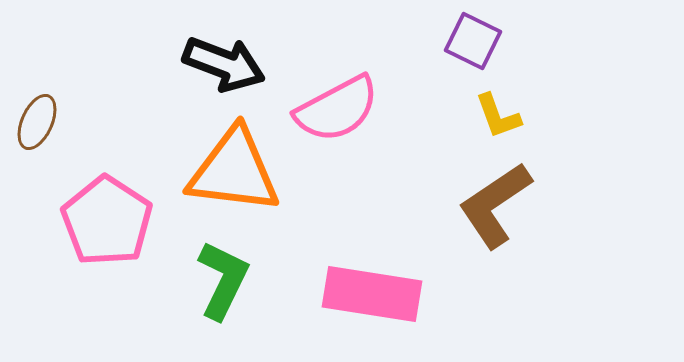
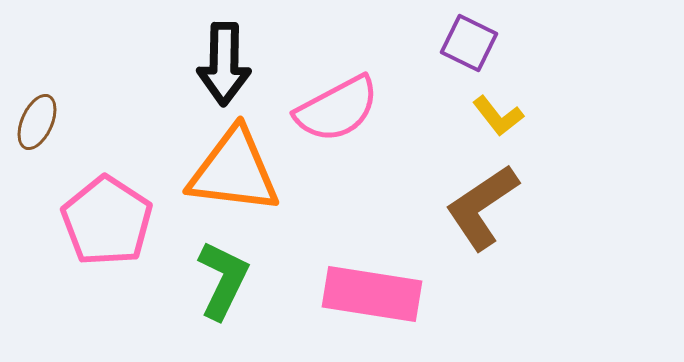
purple square: moved 4 px left, 2 px down
black arrow: rotated 70 degrees clockwise
yellow L-shape: rotated 18 degrees counterclockwise
brown L-shape: moved 13 px left, 2 px down
